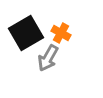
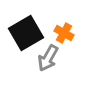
orange cross: moved 3 px right
